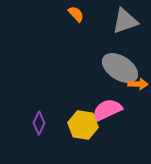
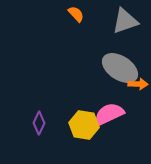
pink semicircle: moved 2 px right, 4 px down
yellow hexagon: moved 1 px right
